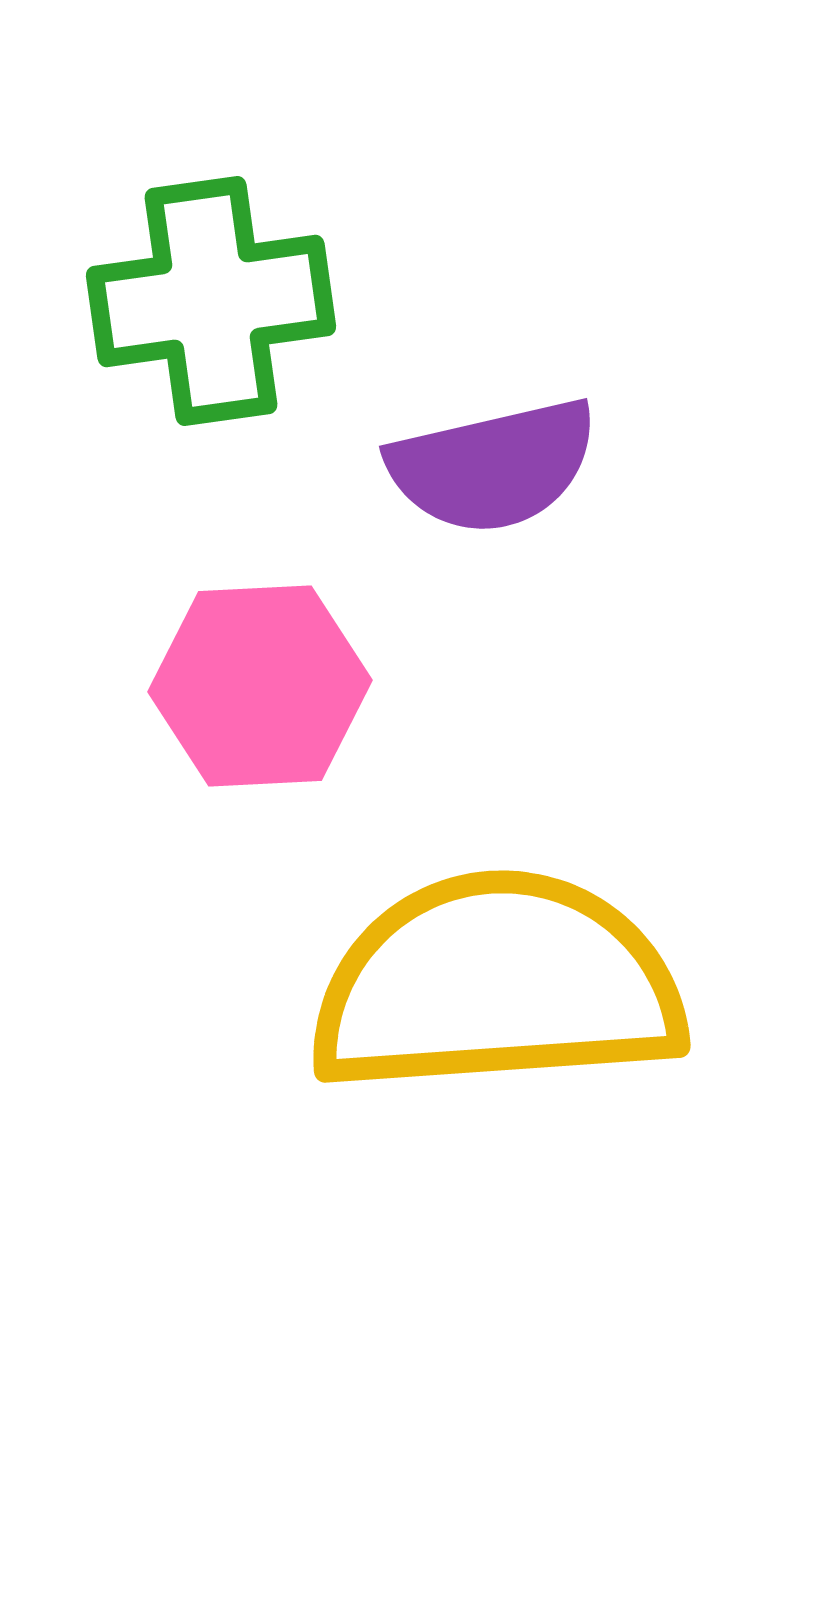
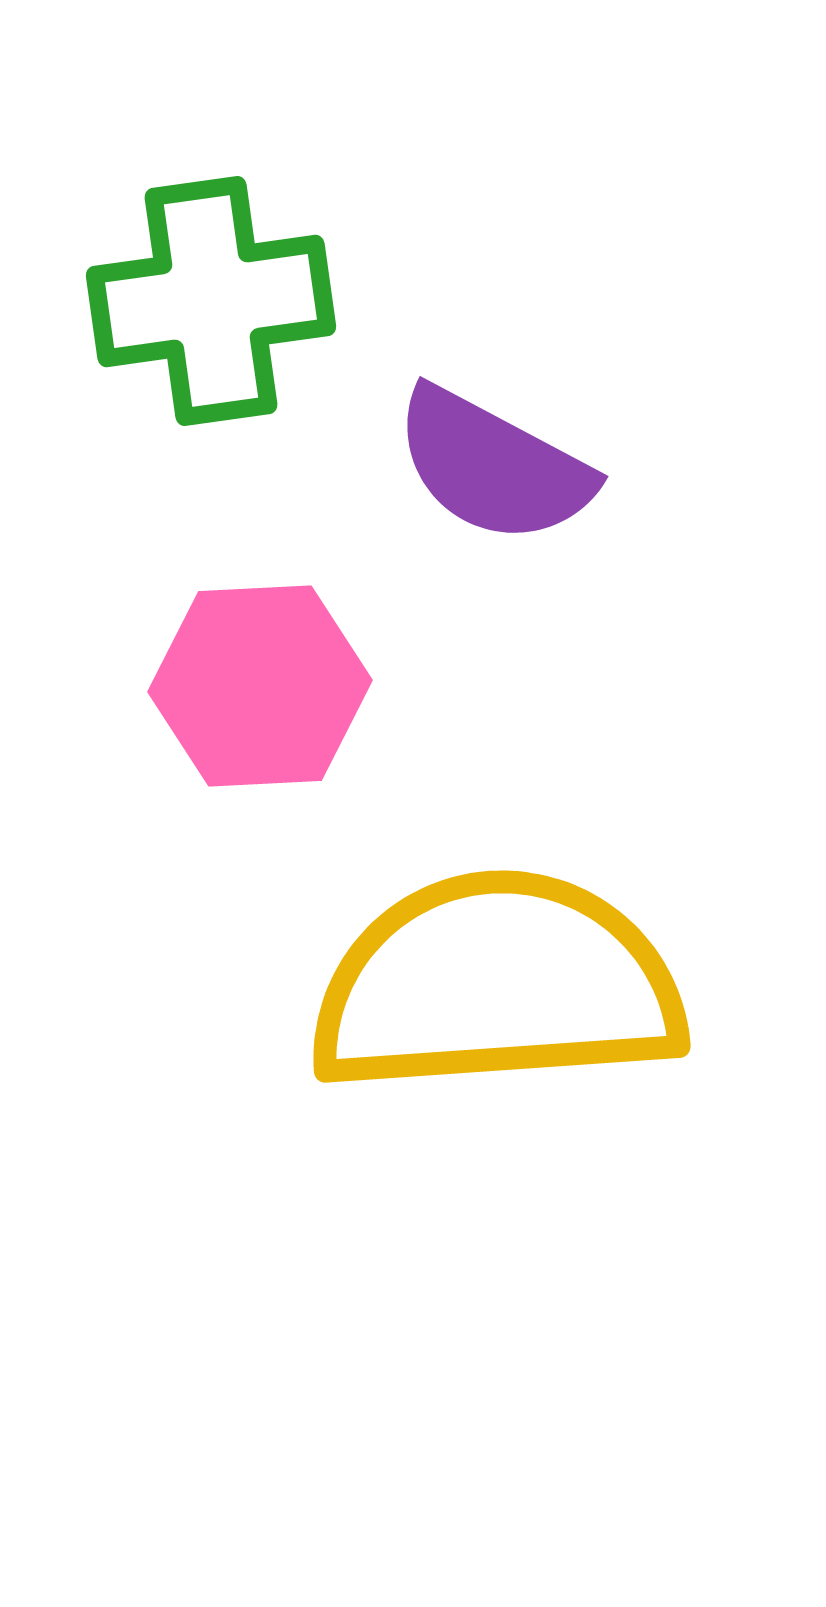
purple semicircle: rotated 41 degrees clockwise
